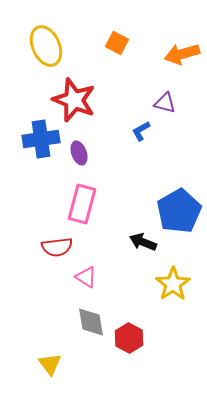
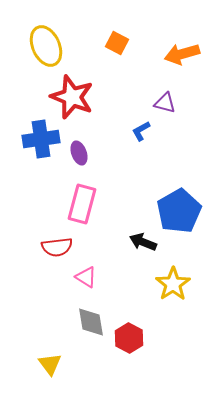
red star: moved 2 px left, 3 px up
